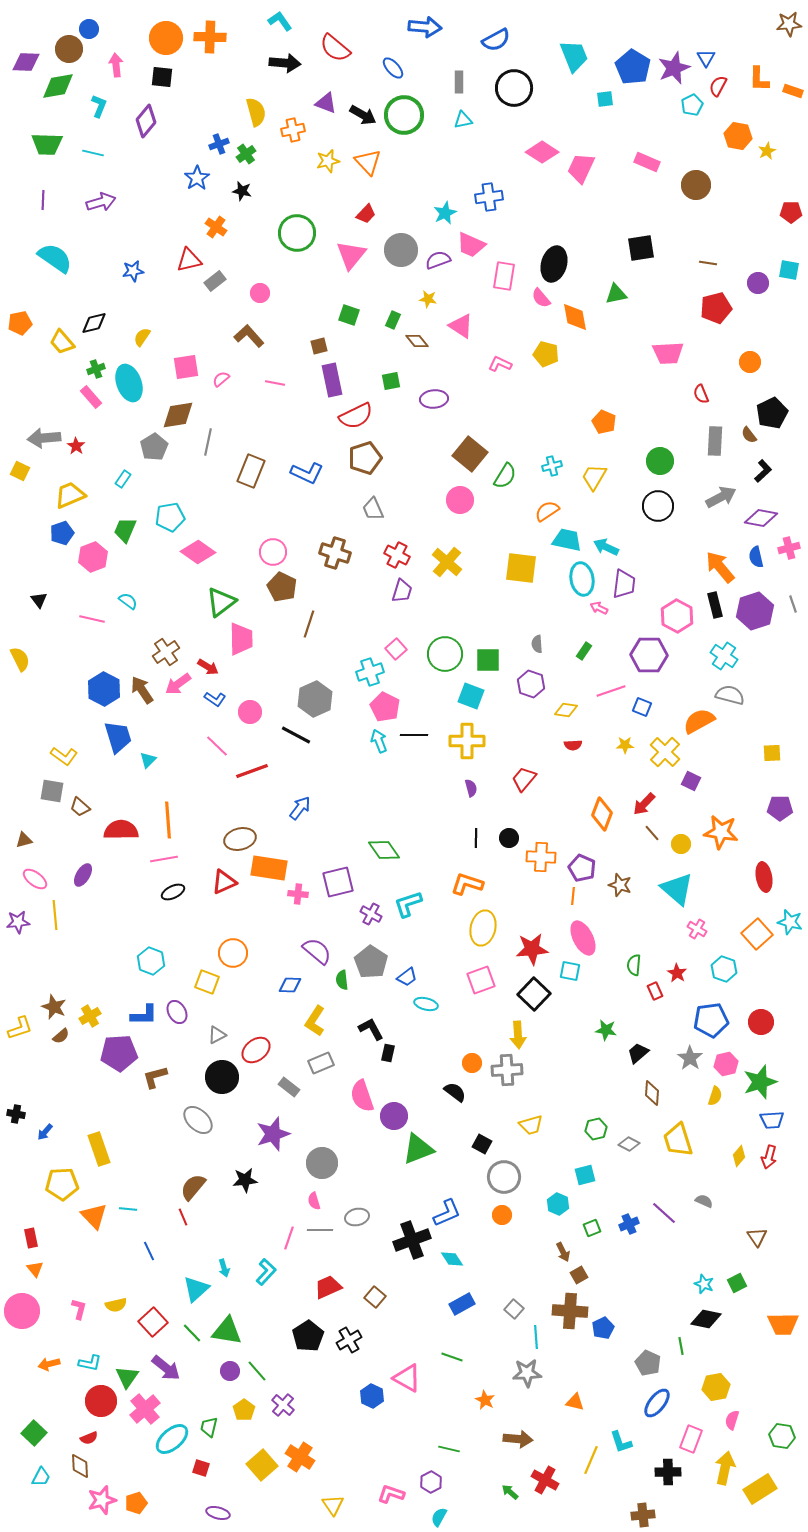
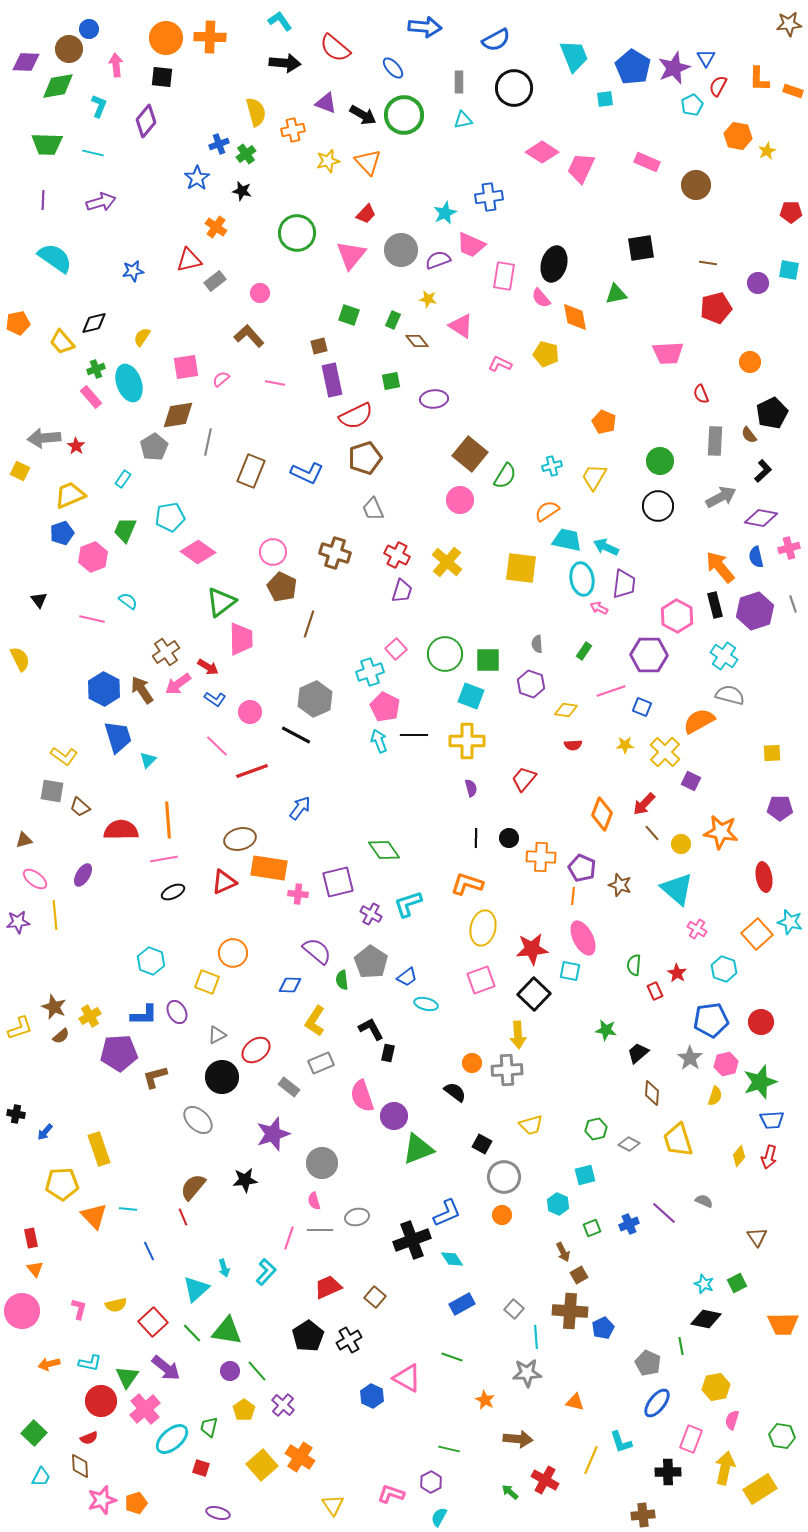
orange pentagon at (20, 323): moved 2 px left
